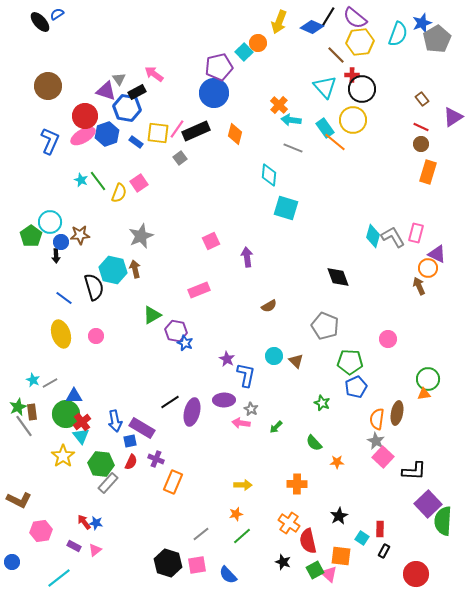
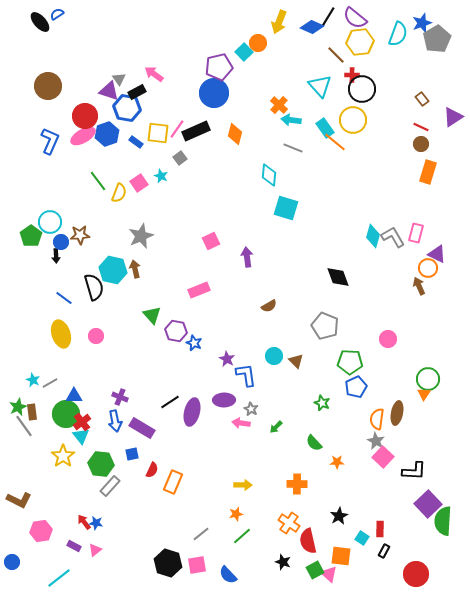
cyan triangle at (325, 87): moved 5 px left, 1 px up
purple triangle at (106, 91): moved 3 px right
cyan star at (81, 180): moved 80 px right, 4 px up
green triangle at (152, 315): rotated 42 degrees counterclockwise
blue star at (185, 343): moved 9 px right
blue L-shape at (246, 375): rotated 20 degrees counterclockwise
orange triangle at (424, 394): rotated 48 degrees counterclockwise
blue square at (130, 441): moved 2 px right, 13 px down
purple cross at (156, 459): moved 36 px left, 62 px up
red semicircle at (131, 462): moved 21 px right, 8 px down
gray rectangle at (108, 483): moved 2 px right, 3 px down
